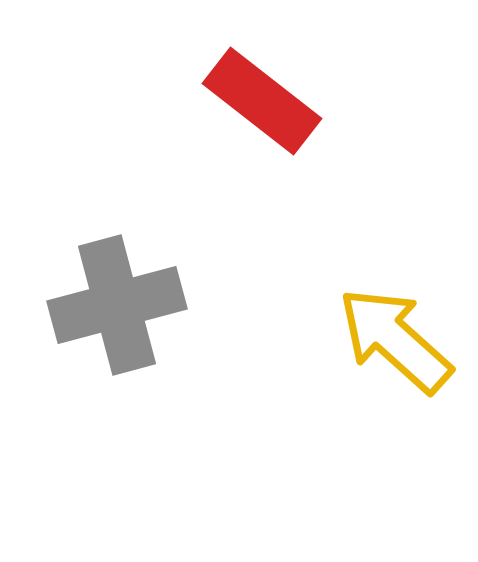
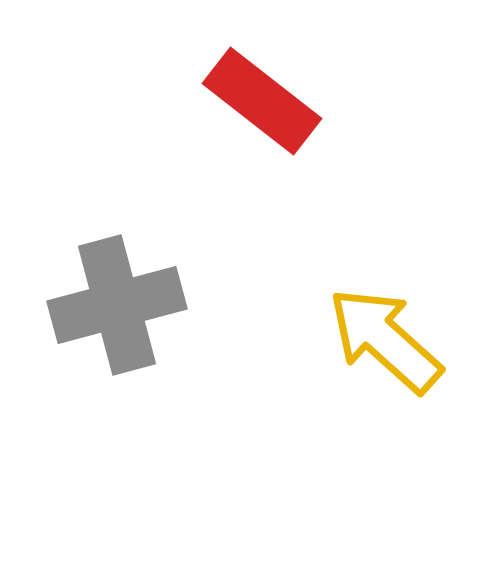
yellow arrow: moved 10 px left
